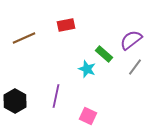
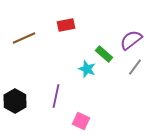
pink square: moved 7 px left, 5 px down
